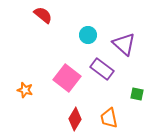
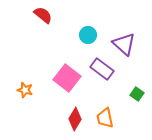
green square: rotated 24 degrees clockwise
orange trapezoid: moved 4 px left
